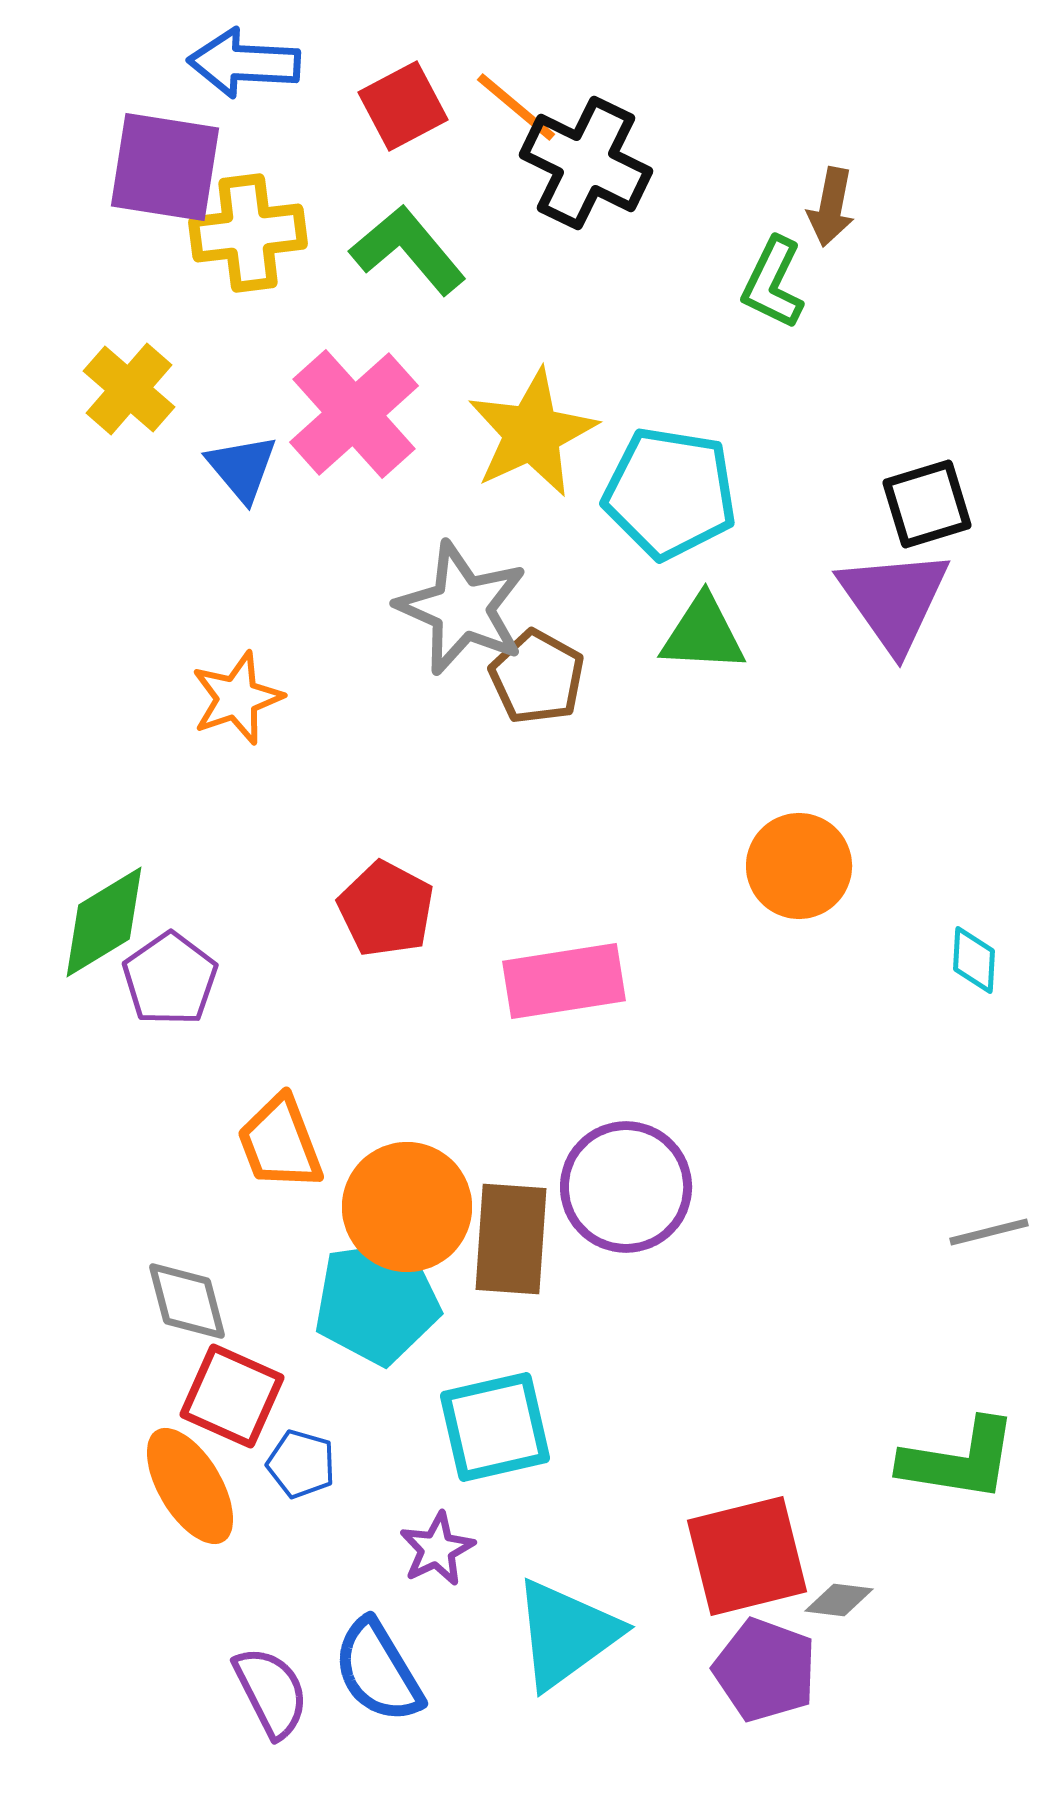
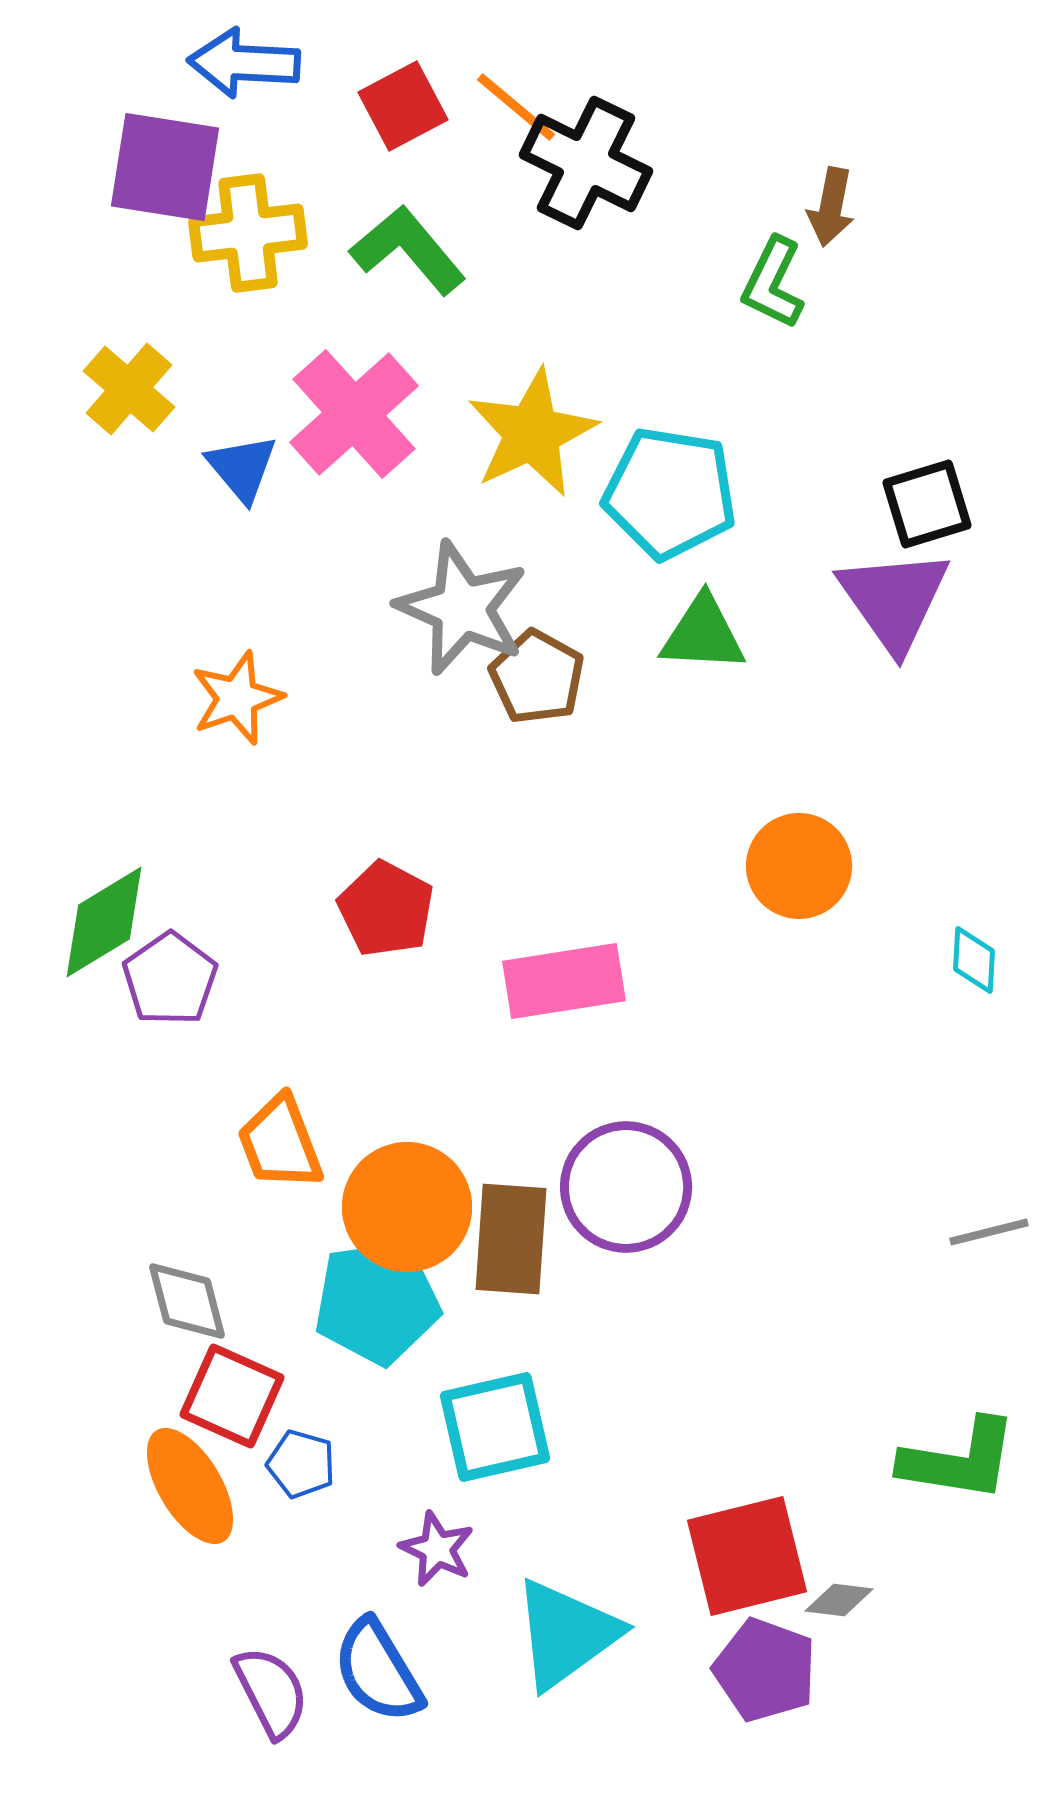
purple star at (437, 1549): rotated 20 degrees counterclockwise
